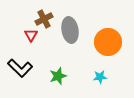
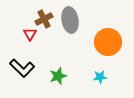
gray ellipse: moved 10 px up
red triangle: moved 1 px left, 1 px up
black L-shape: moved 2 px right
